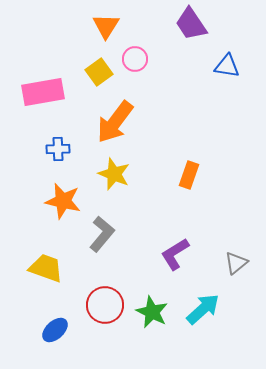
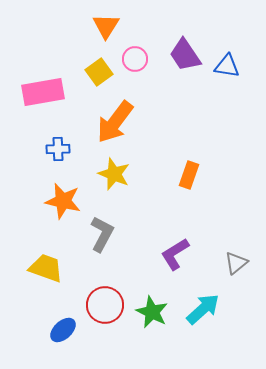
purple trapezoid: moved 6 px left, 31 px down
gray L-shape: rotated 12 degrees counterclockwise
blue ellipse: moved 8 px right
